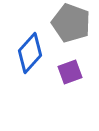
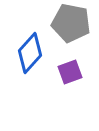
gray pentagon: rotated 9 degrees counterclockwise
